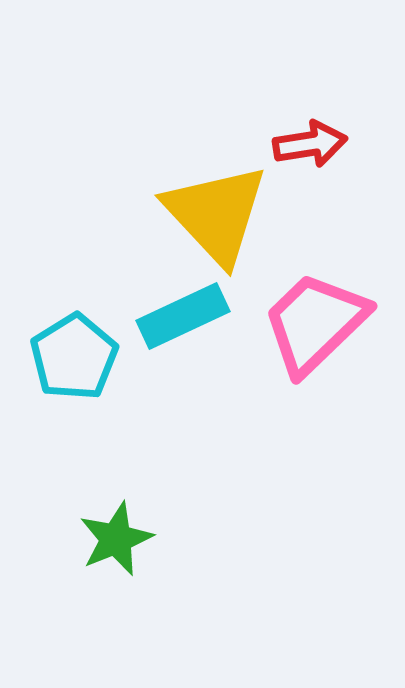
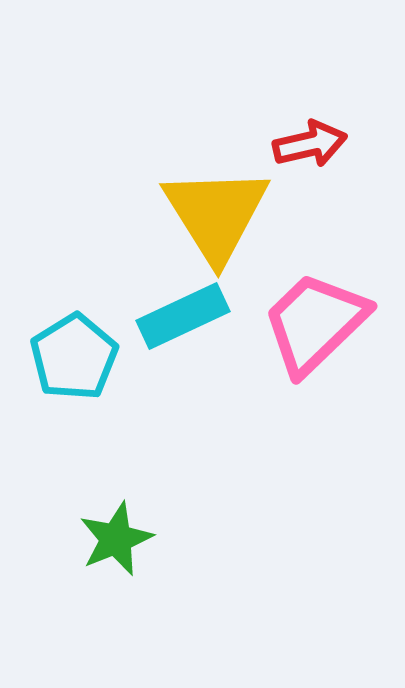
red arrow: rotated 4 degrees counterclockwise
yellow triangle: rotated 11 degrees clockwise
